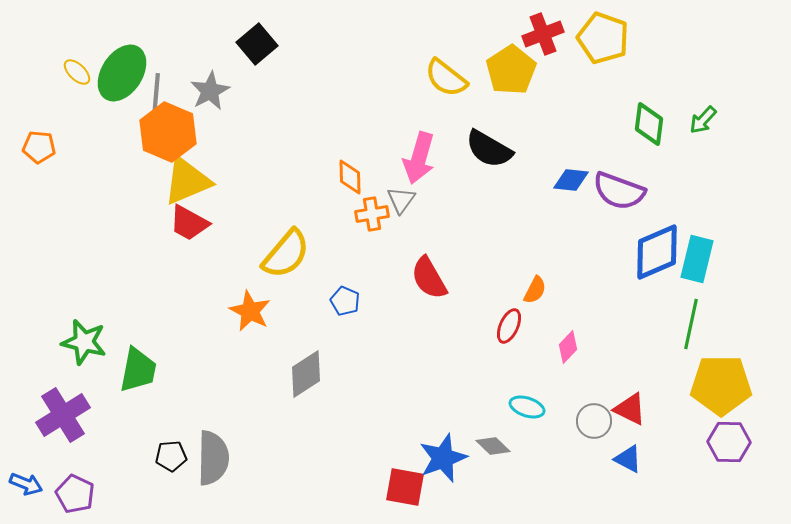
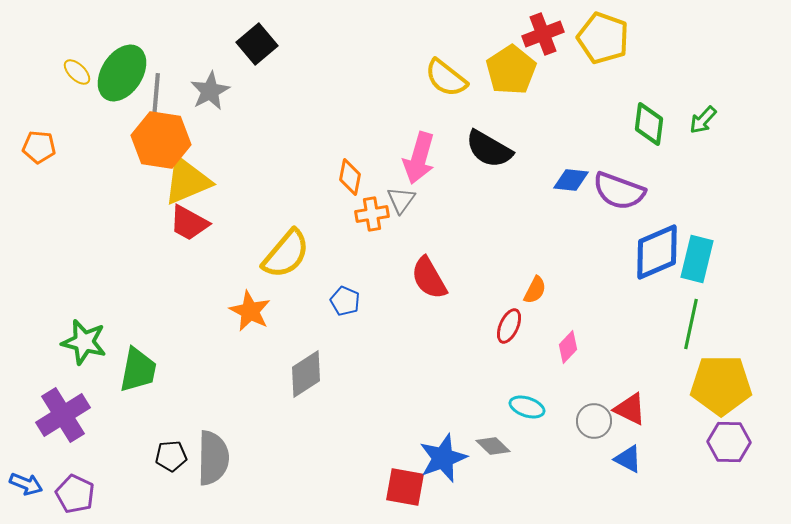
orange hexagon at (168, 132): moved 7 px left, 8 px down; rotated 14 degrees counterclockwise
orange diamond at (350, 177): rotated 12 degrees clockwise
